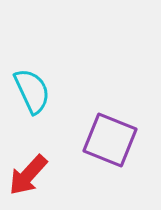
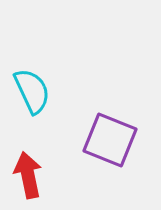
red arrow: rotated 126 degrees clockwise
